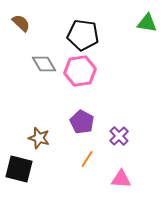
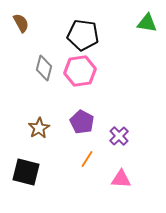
brown semicircle: rotated 18 degrees clockwise
gray diamond: moved 4 px down; rotated 45 degrees clockwise
brown star: moved 10 px up; rotated 25 degrees clockwise
black square: moved 7 px right, 3 px down
